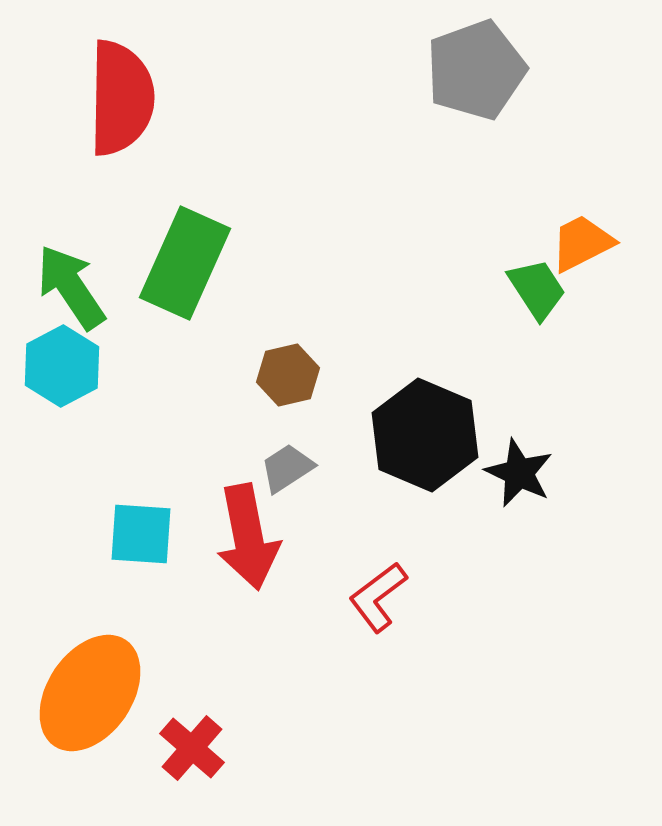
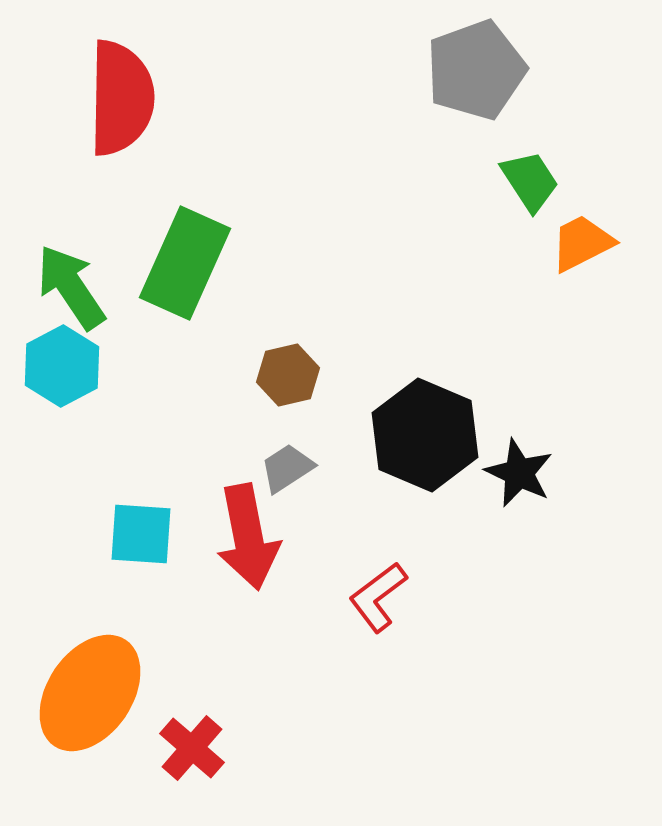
green trapezoid: moved 7 px left, 108 px up
